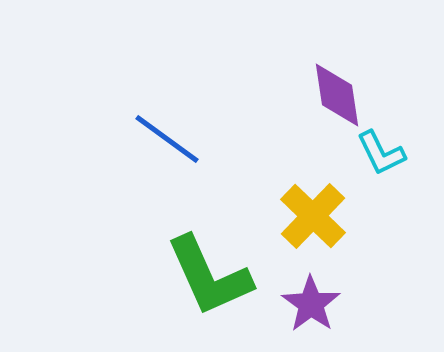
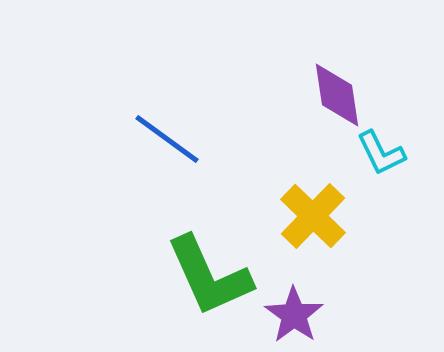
purple star: moved 17 px left, 11 px down
